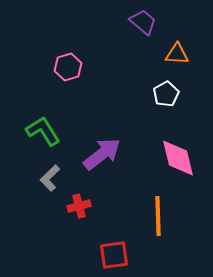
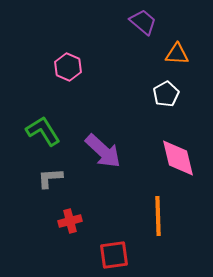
pink hexagon: rotated 20 degrees counterclockwise
purple arrow: moved 1 px right, 3 px up; rotated 81 degrees clockwise
gray L-shape: rotated 40 degrees clockwise
red cross: moved 9 px left, 15 px down
